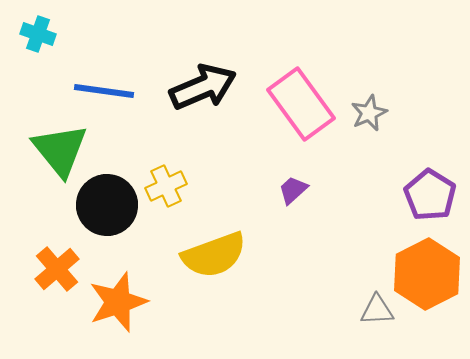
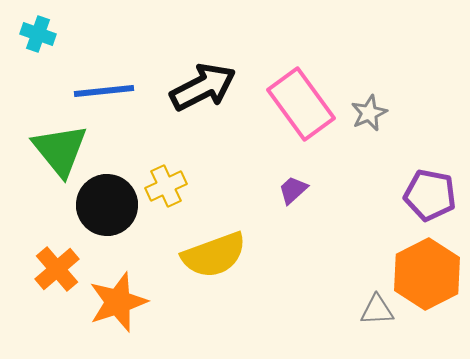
black arrow: rotated 4 degrees counterclockwise
blue line: rotated 14 degrees counterclockwise
purple pentagon: rotated 21 degrees counterclockwise
